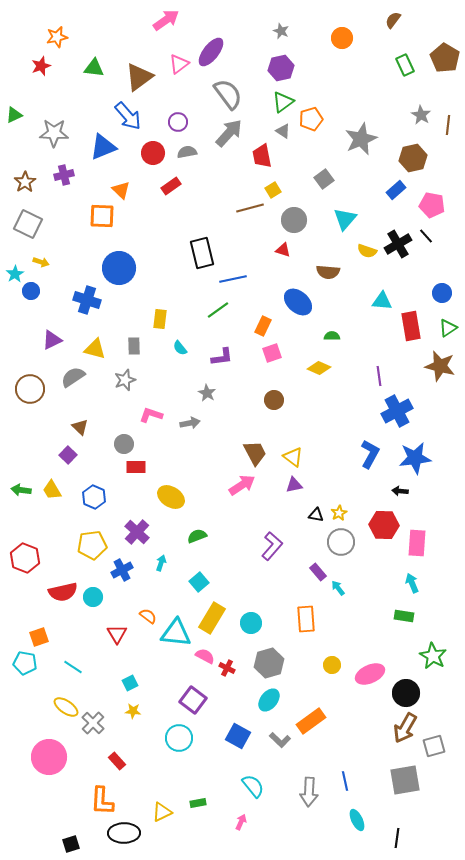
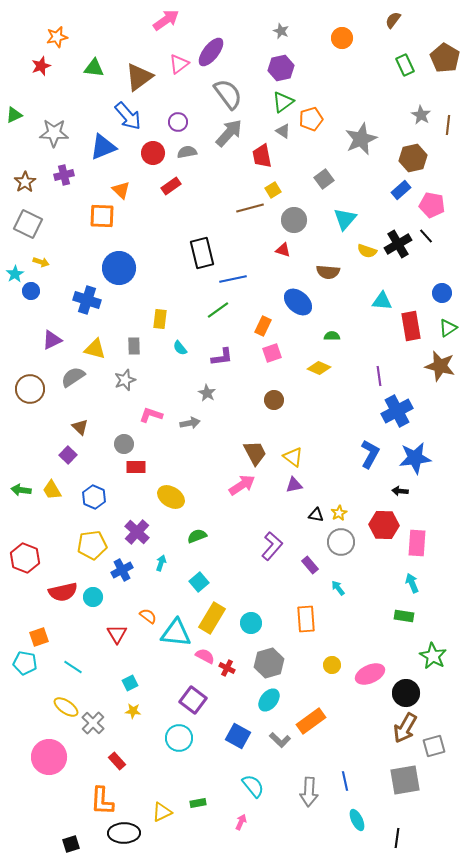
blue rectangle at (396, 190): moved 5 px right
purple rectangle at (318, 572): moved 8 px left, 7 px up
